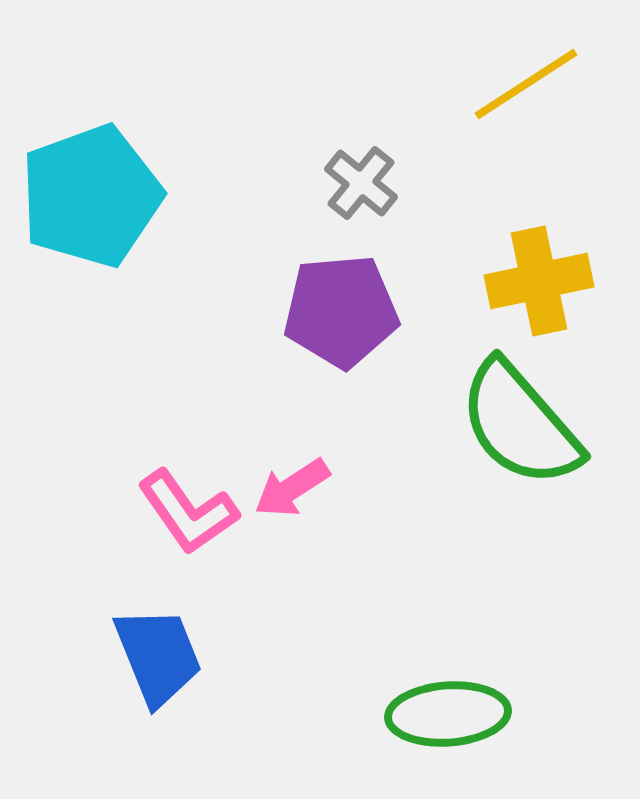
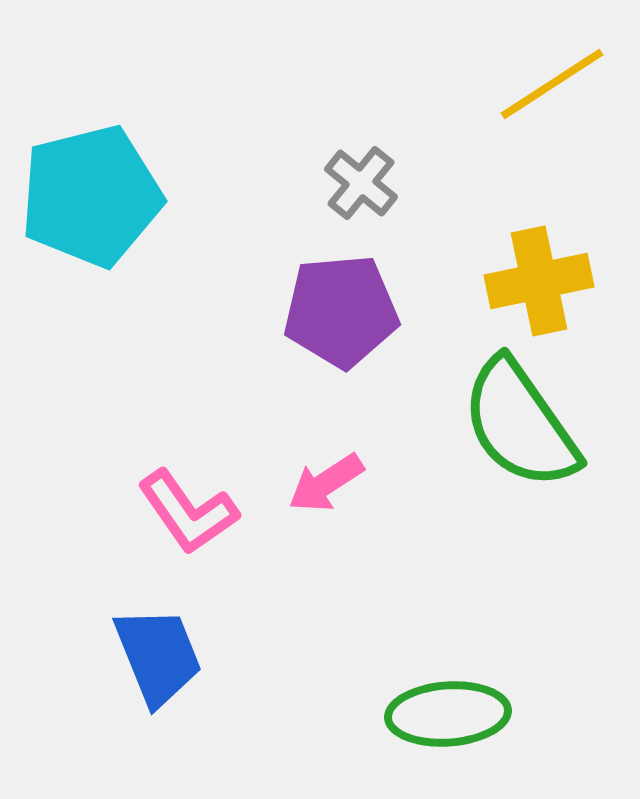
yellow line: moved 26 px right
cyan pentagon: rotated 6 degrees clockwise
green semicircle: rotated 6 degrees clockwise
pink arrow: moved 34 px right, 5 px up
